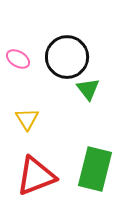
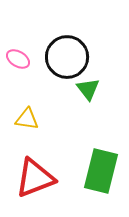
yellow triangle: rotated 50 degrees counterclockwise
green rectangle: moved 6 px right, 2 px down
red triangle: moved 1 px left, 2 px down
